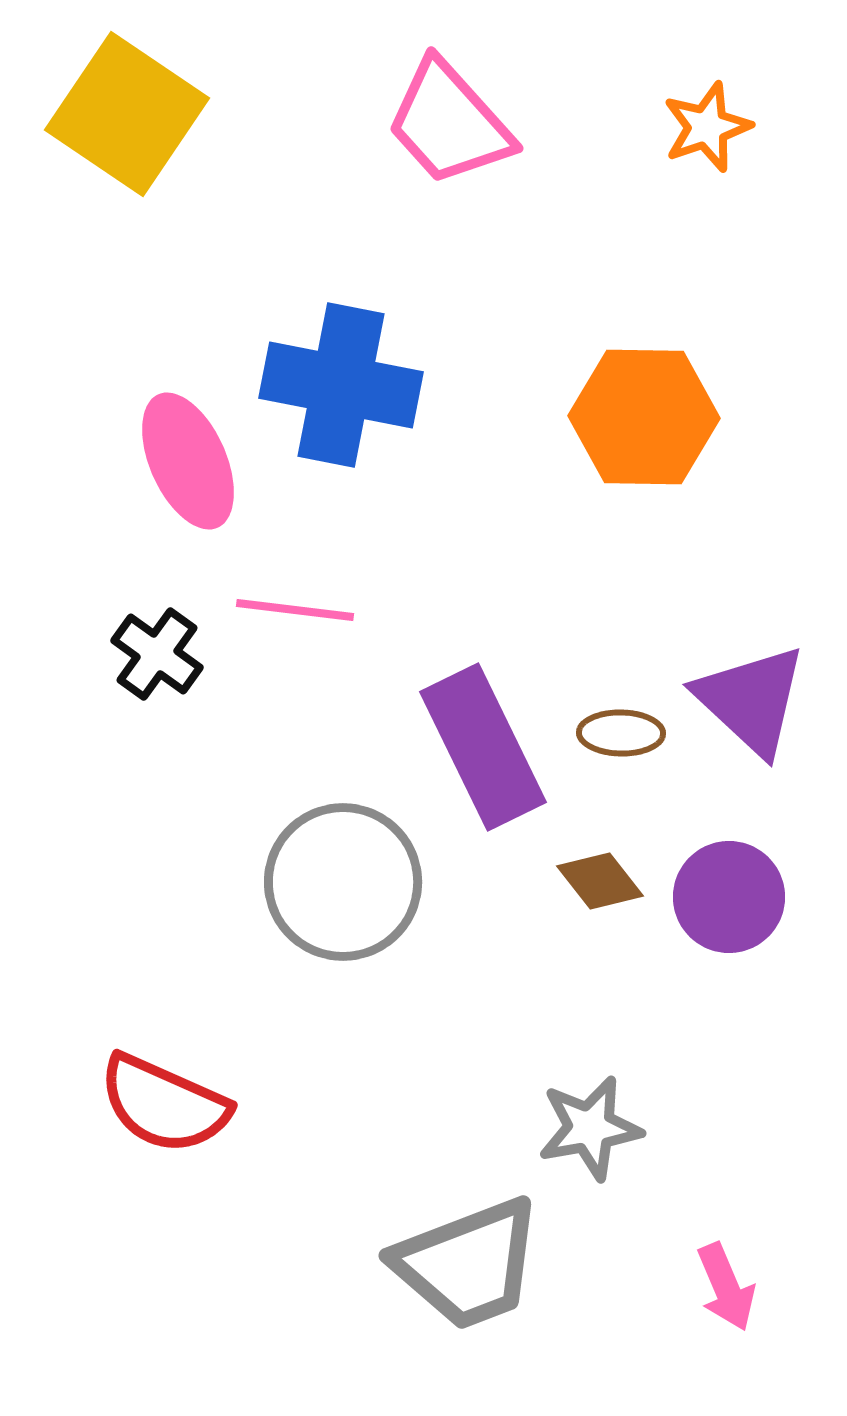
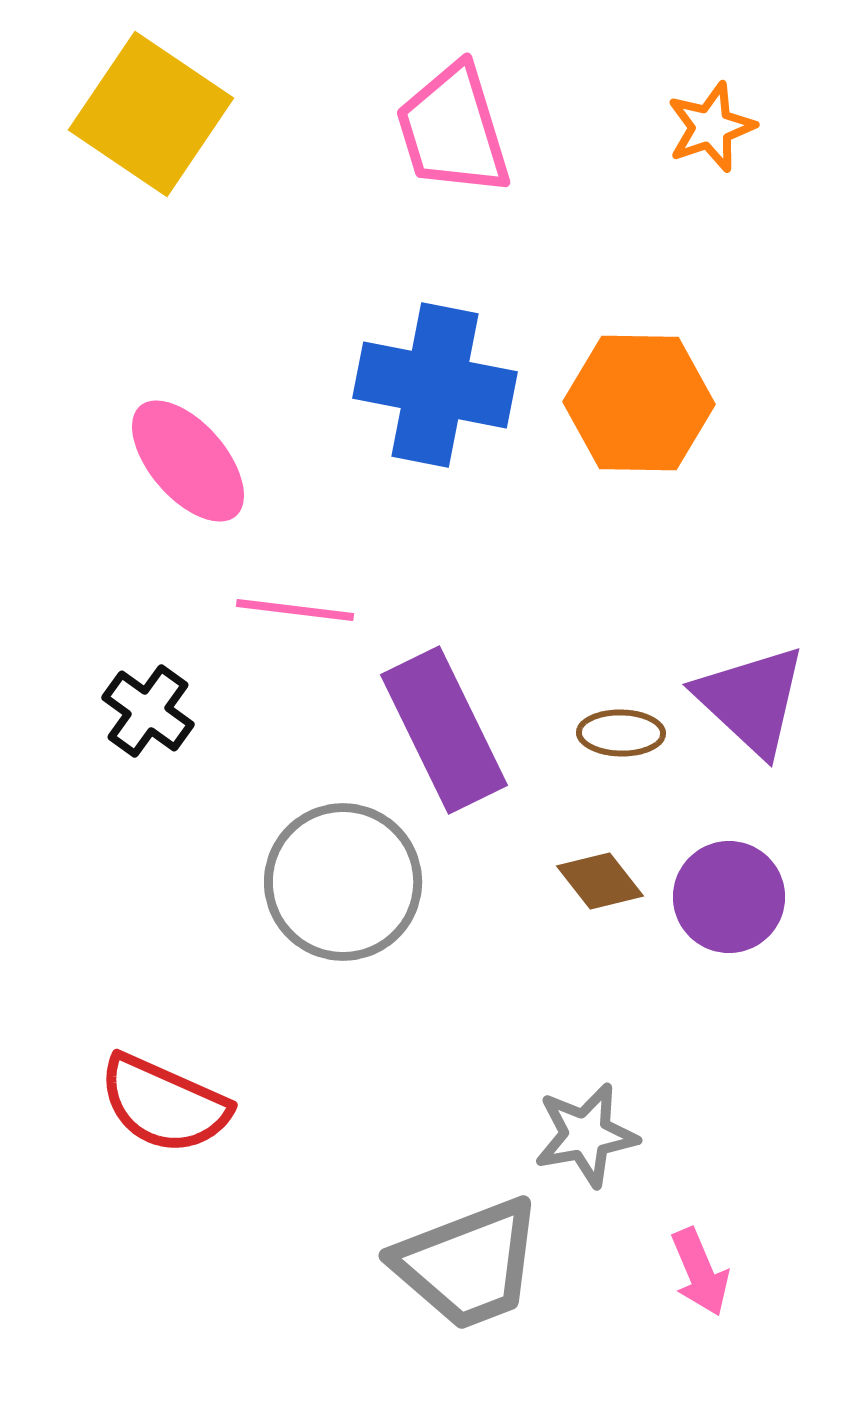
yellow square: moved 24 px right
pink trapezoid: moved 4 px right, 7 px down; rotated 25 degrees clockwise
orange star: moved 4 px right
blue cross: moved 94 px right
orange hexagon: moved 5 px left, 14 px up
pink ellipse: rotated 17 degrees counterclockwise
black cross: moved 9 px left, 57 px down
purple rectangle: moved 39 px left, 17 px up
gray star: moved 4 px left, 7 px down
pink arrow: moved 26 px left, 15 px up
